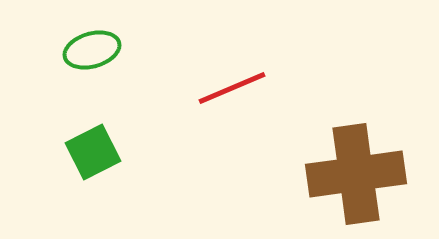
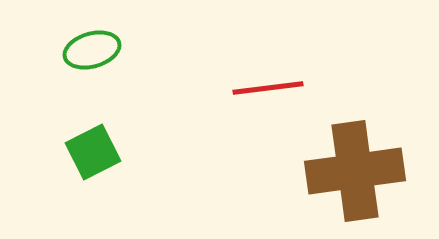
red line: moved 36 px right; rotated 16 degrees clockwise
brown cross: moved 1 px left, 3 px up
